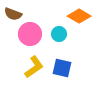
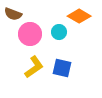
cyan circle: moved 2 px up
